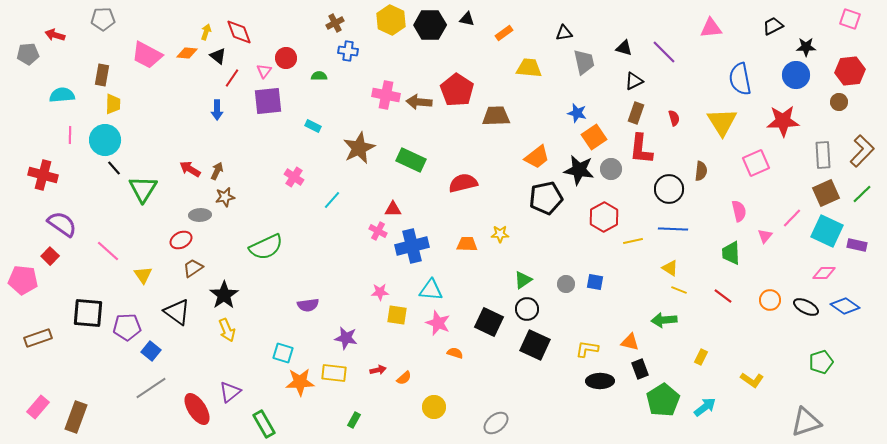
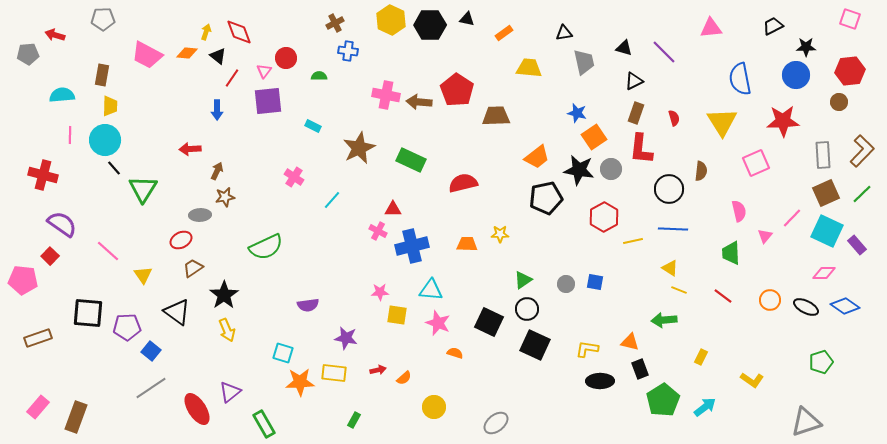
yellow trapezoid at (113, 104): moved 3 px left, 2 px down
red arrow at (190, 169): moved 20 px up; rotated 35 degrees counterclockwise
purple rectangle at (857, 245): rotated 36 degrees clockwise
